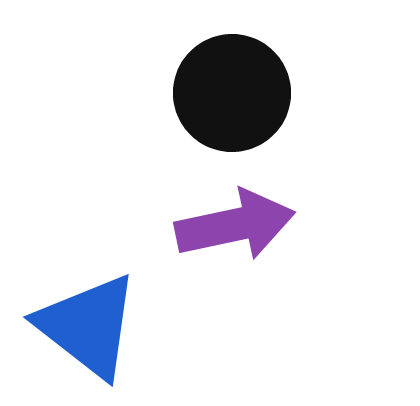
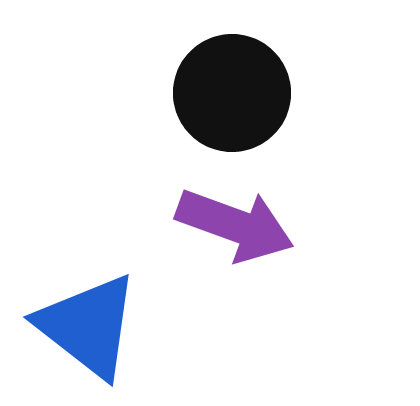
purple arrow: rotated 32 degrees clockwise
